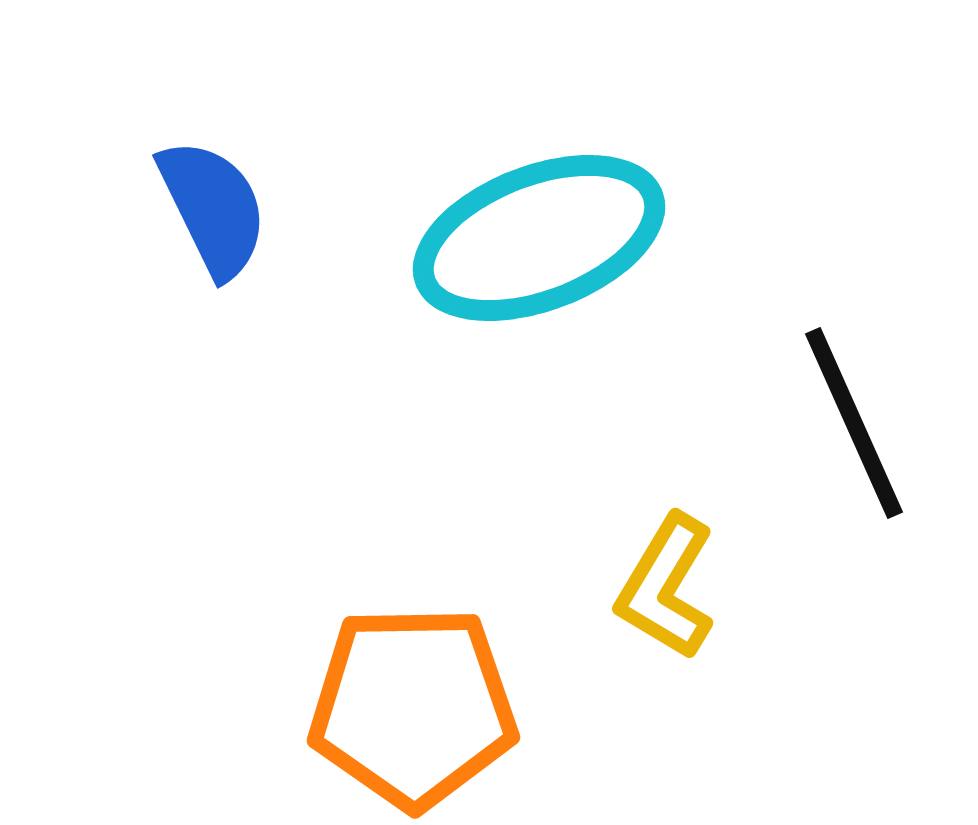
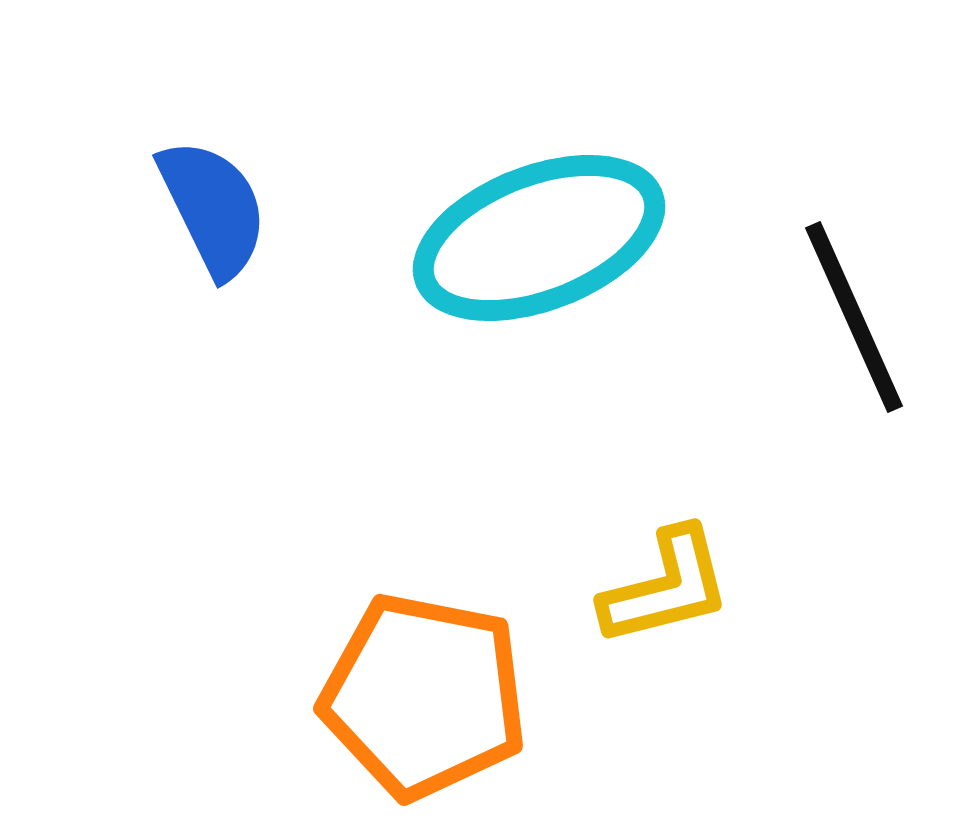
black line: moved 106 px up
yellow L-shape: rotated 135 degrees counterclockwise
orange pentagon: moved 11 px right, 11 px up; rotated 12 degrees clockwise
